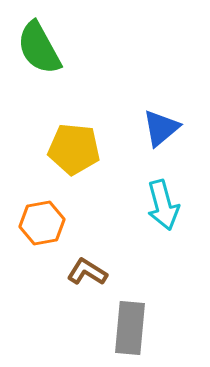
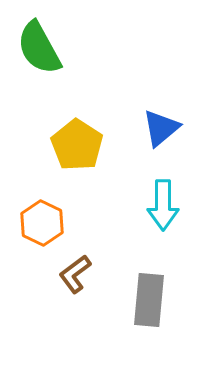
yellow pentagon: moved 3 px right, 4 px up; rotated 27 degrees clockwise
cyan arrow: rotated 15 degrees clockwise
orange hexagon: rotated 24 degrees counterclockwise
brown L-shape: moved 12 px left, 2 px down; rotated 69 degrees counterclockwise
gray rectangle: moved 19 px right, 28 px up
